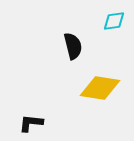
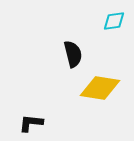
black semicircle: moved 8 px down
